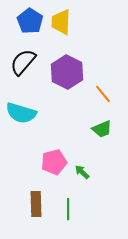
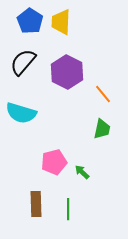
green trapezoid: rotated 55 degrees counterclockwise
